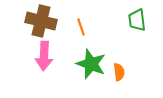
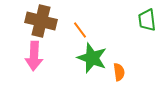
green trapezoid: moved 10 px right
orange line: moved 1 px left, 3 px down; rotated 18 degrees counterclockwise
pink arrow: moved 10 px left
green star: moved 1 px right, 6 px up
